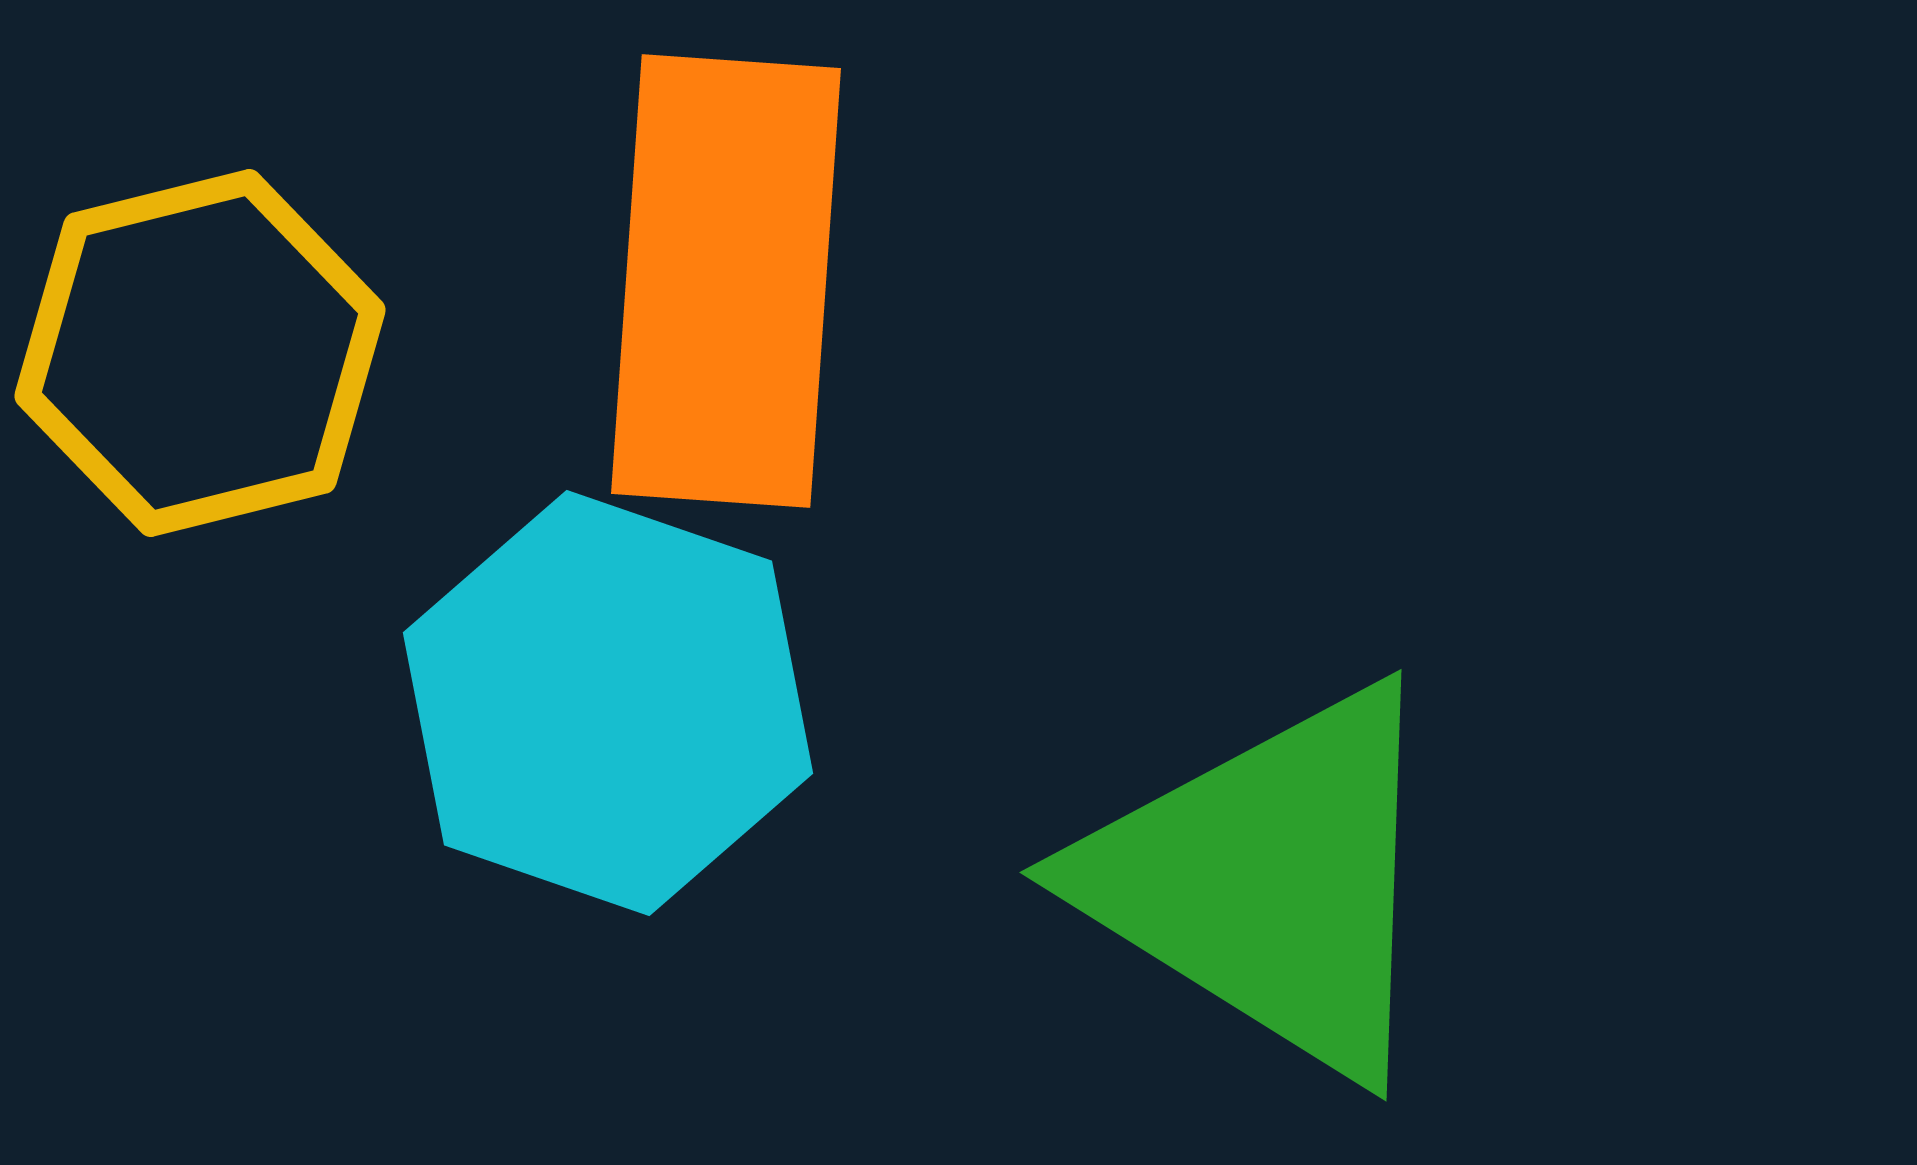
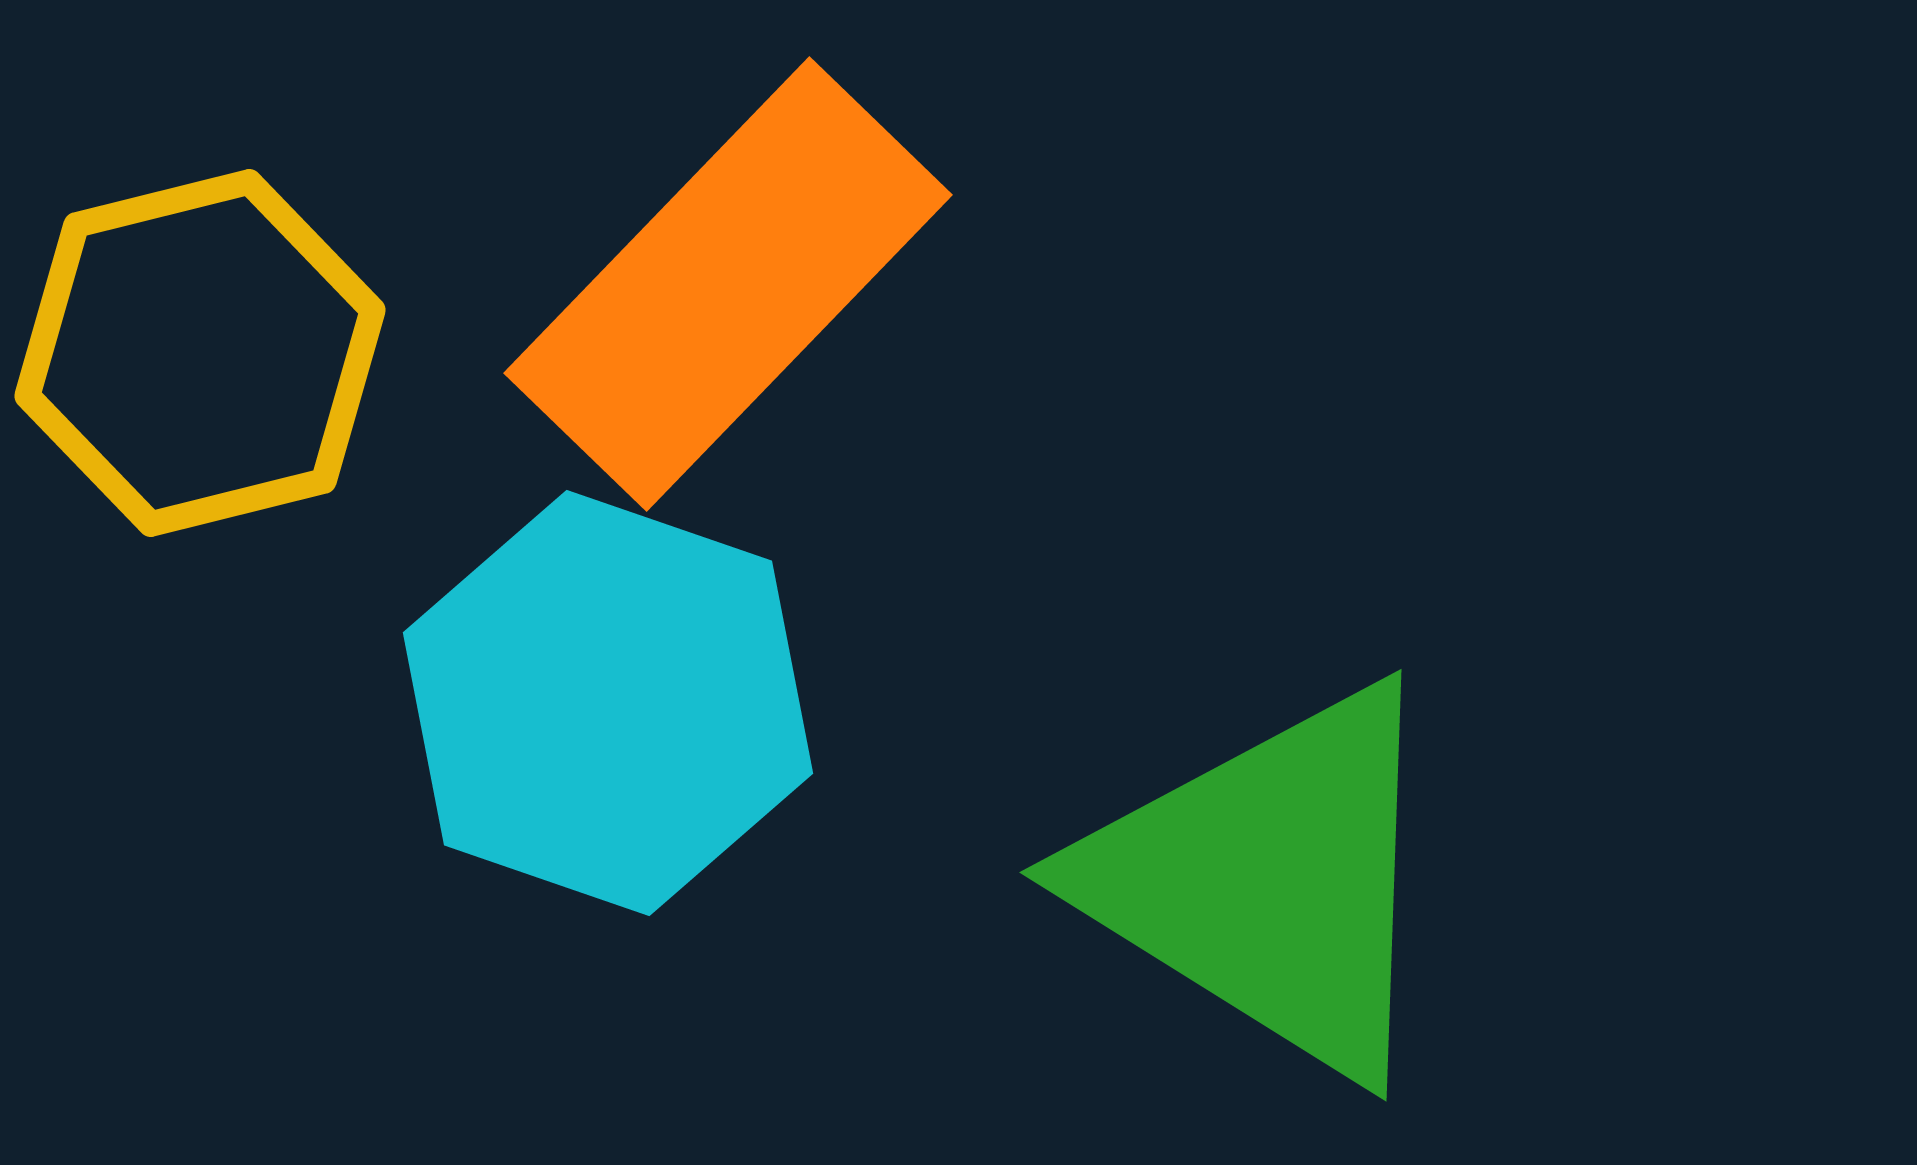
orange rectangle: moved 2 px right, 3 px down; rotated 40 degrees clockwise
